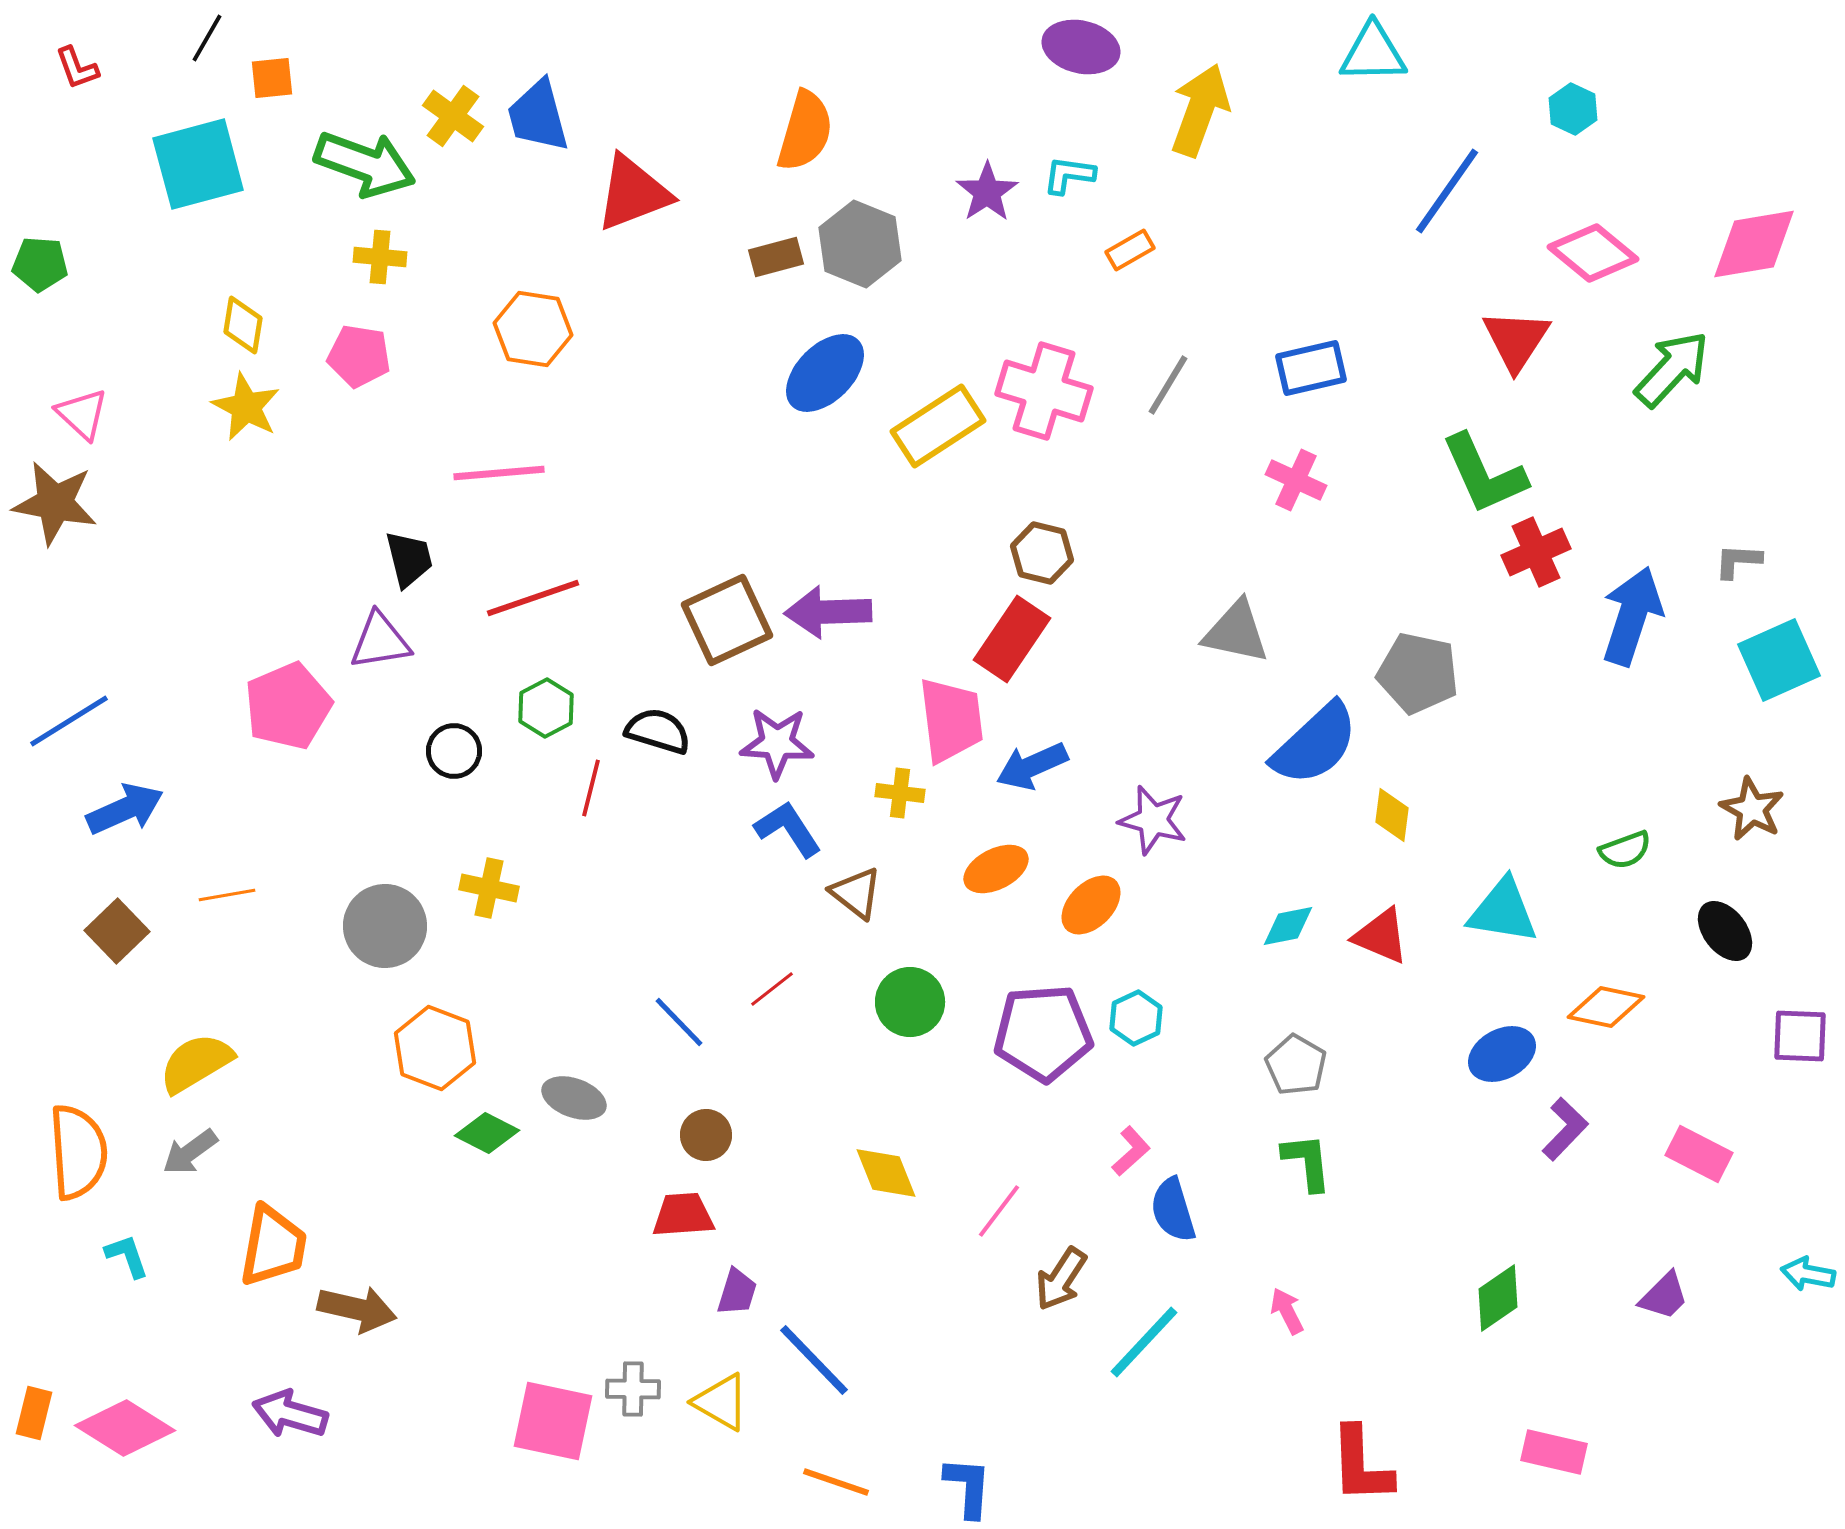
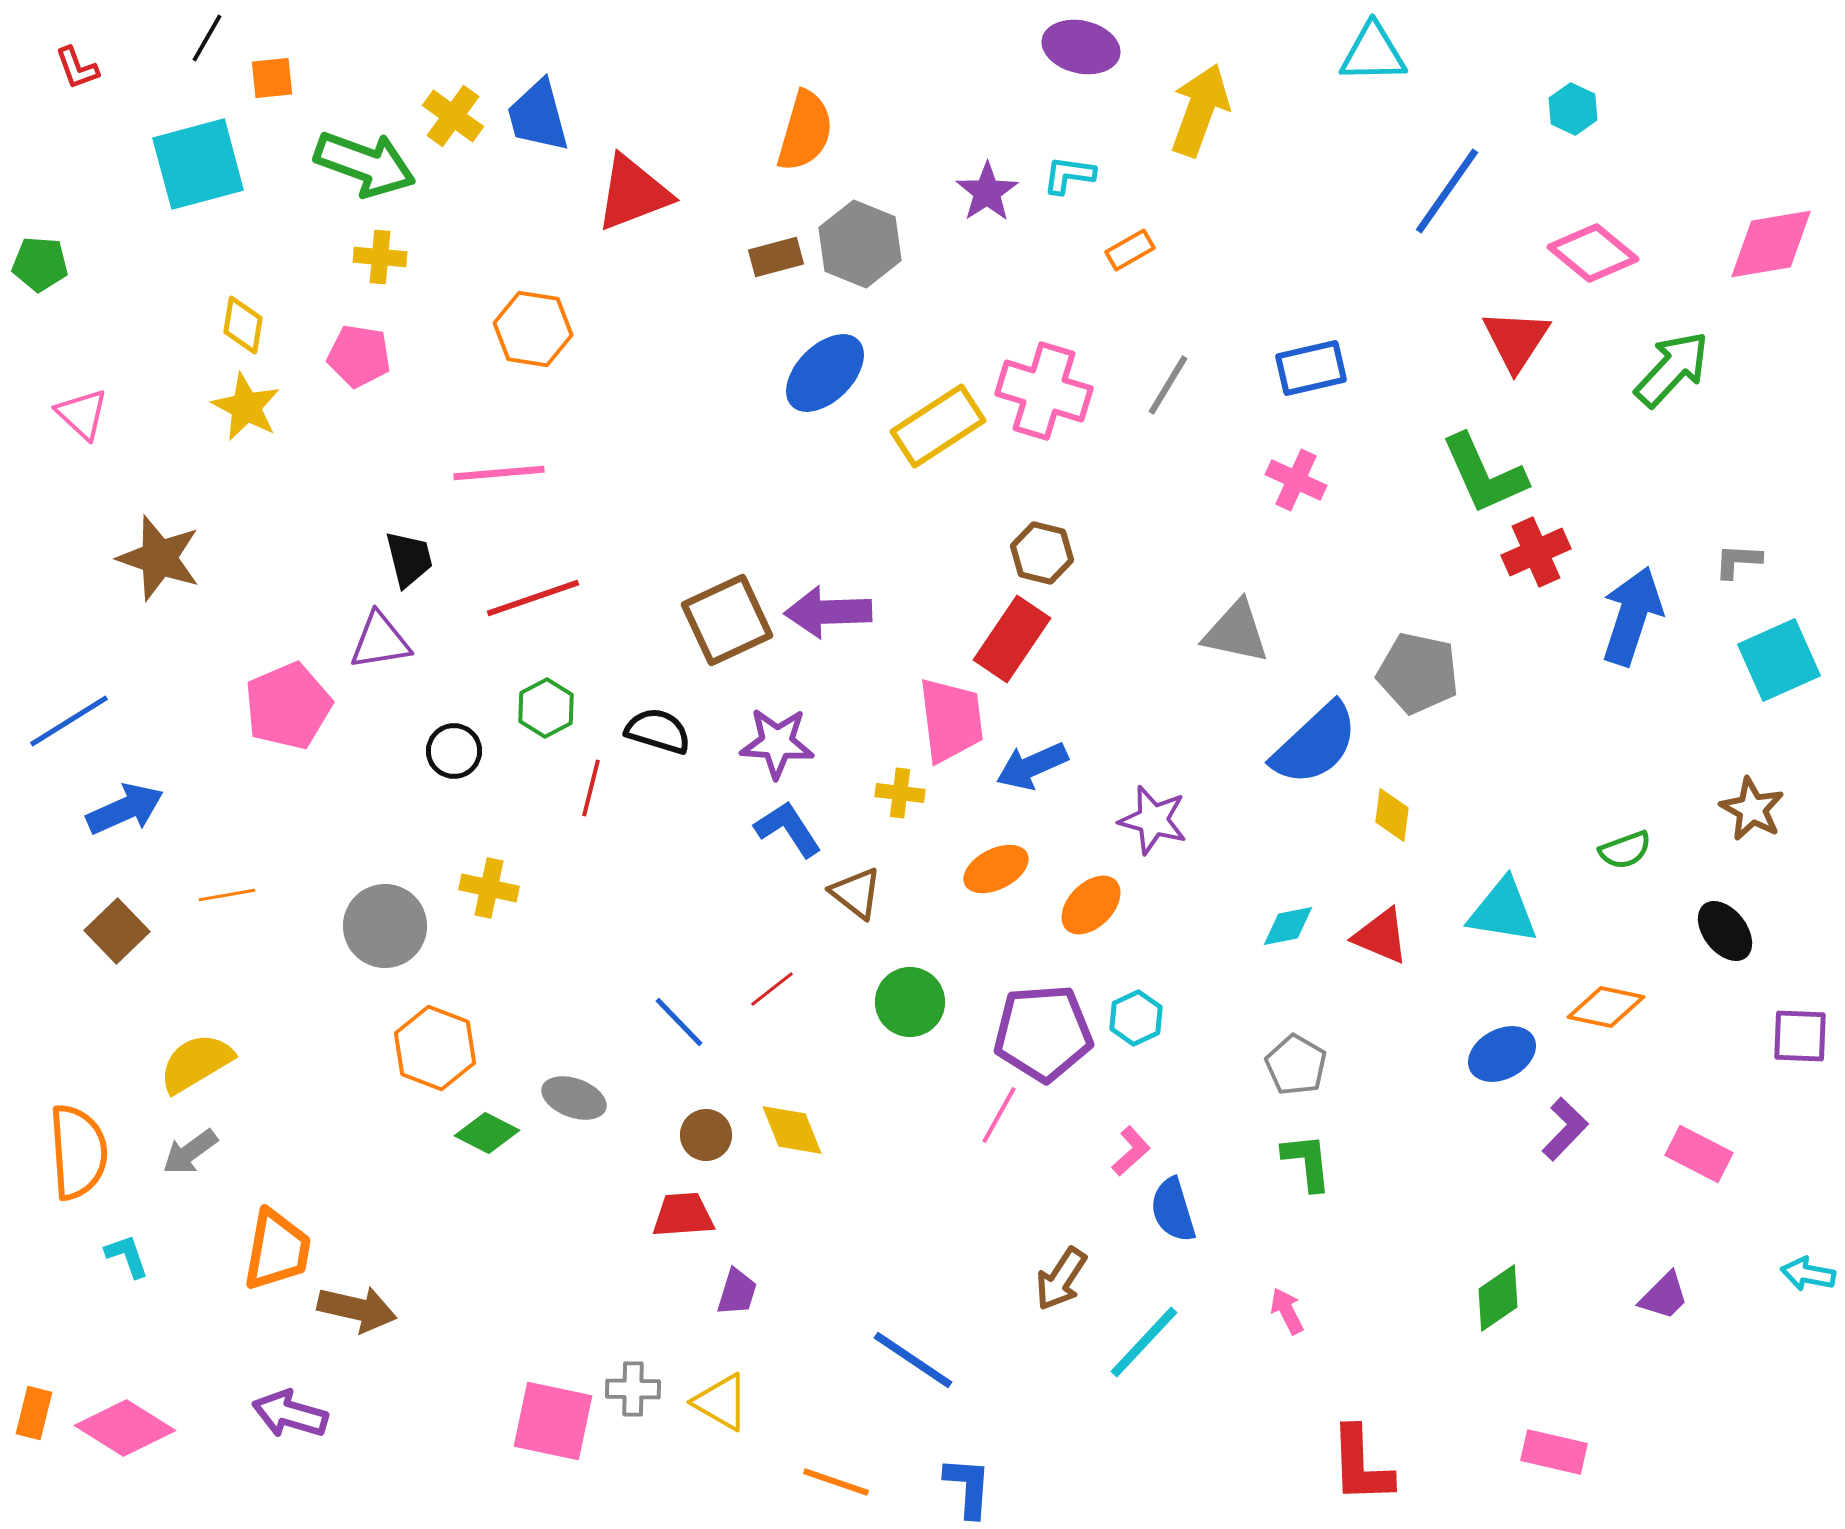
pink diamond at (1754, 244): moved 17 px right
brown star at (55, 503): moved 104 px right, 55 px down; rotated 8 degrees clockwise
yellow diamond at (886, 1173): moved 94 px left, 43 px up
pink line at (999, 1211): moved 96 px up; rotated 8 degrees counterclockwise
orange trapezoid at (273, 1246): moved 4 px right, 4 px down
blue line at (814, 1360): moved 99 px right; rotated 12 degrees counterclockwise
